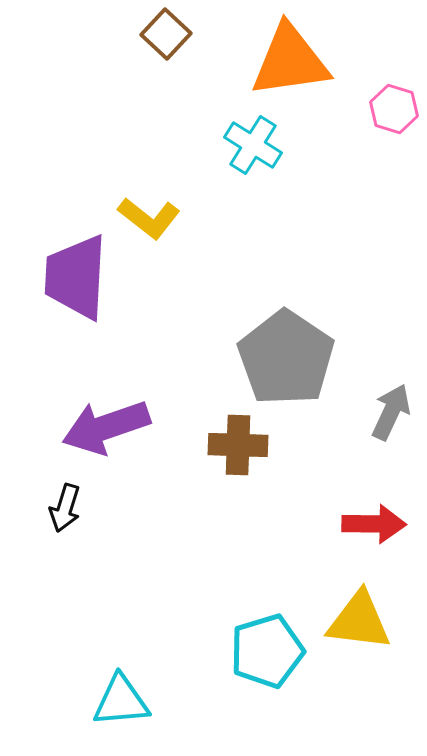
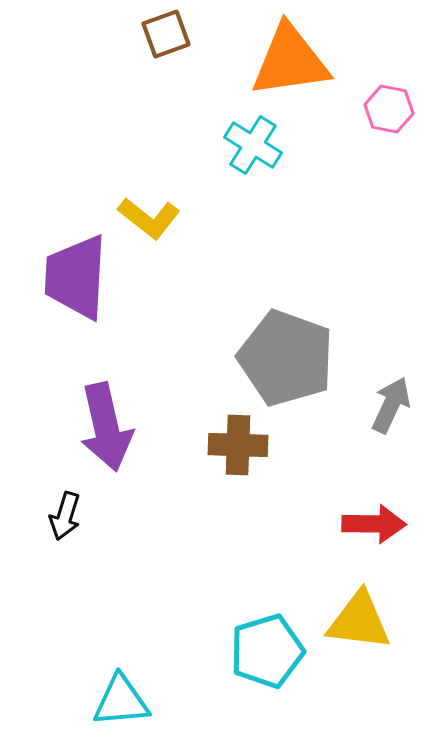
brown square: rotated 27 degrees clockwise
pink hexagon: moved 5 px left; rotated 6 degrees counterclockwise
gray pentagon: rotated 14 degrees counterclockwise
gray arrow: moved 7 px up
purple arrow: rotated 84 degrees counterclockwise
black arrow: moved 8 px down
